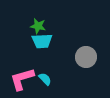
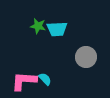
cyan trapezoid: moved 15 px right, 12 px up
pink L-shape: moved 2 px right, 2 px down; rotated 20 degrees clockwise
